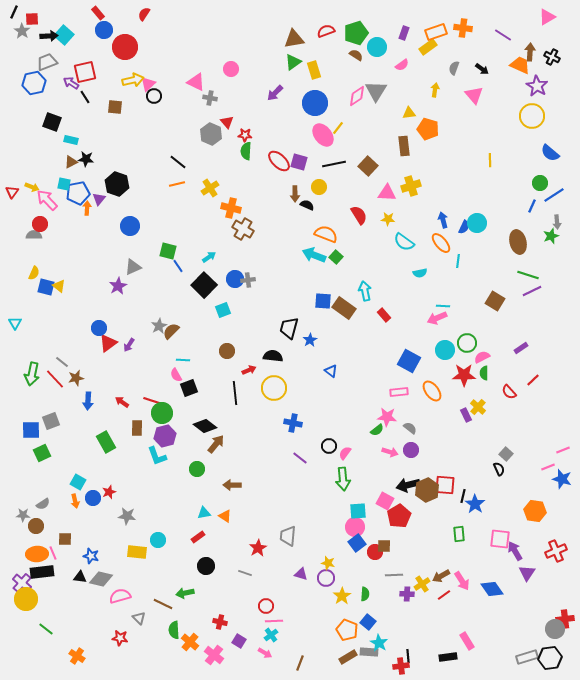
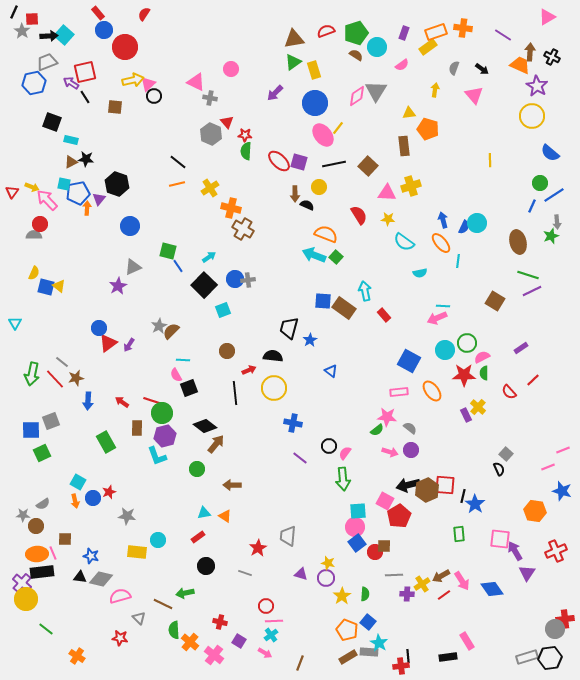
blue star at (562, 479): moved 12 px down
